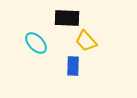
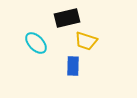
black rectangle: rotated 15 degrees counterclockwise
yellow trapezoid: rotated 30 degrees counterclockwise
